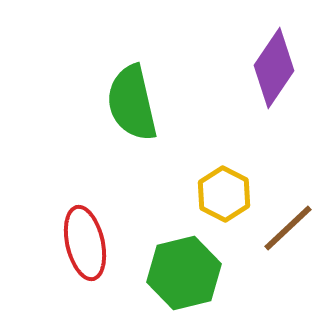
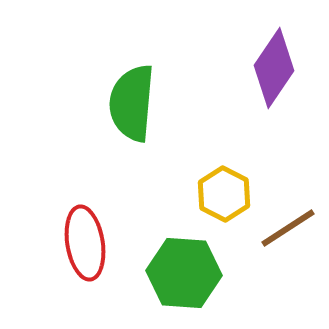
green semicircle: rotated 18 degrees clockwise
brown line: rotated 10 degrees clockwise
red ellipse: rotated 4 degrees clockwise
green hexagon: rotated 18 degrees clockwise
